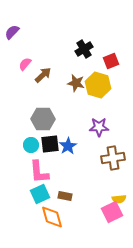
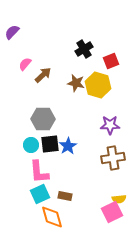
purple star: moved 11 px right, 2 px up
